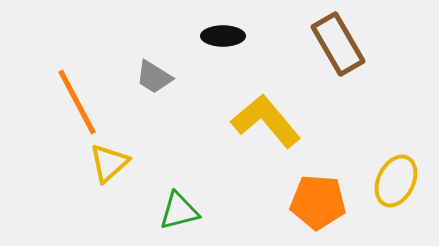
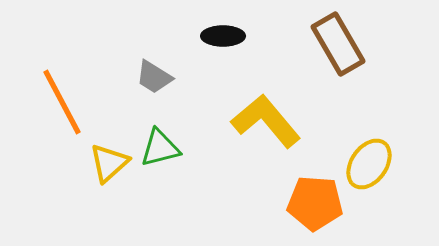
orange line: moved 15 px left
yellow ellipse: moved 27 px left, 17 px up; rotated 9 degrees clockwise
orange pentagon: moved 3 px left, 1 px down
green triangle: moved 19 px left, 63 px up
